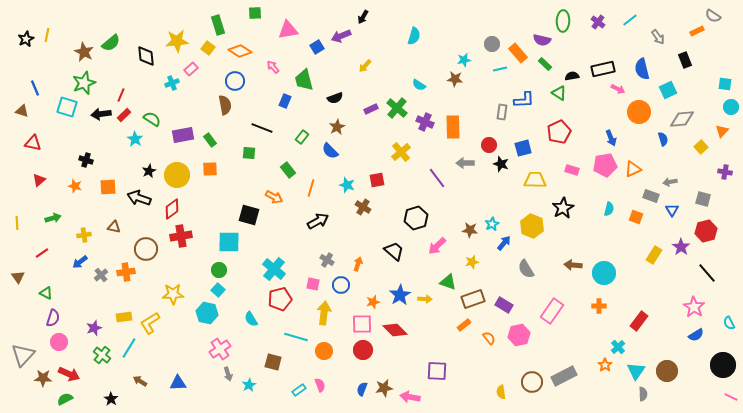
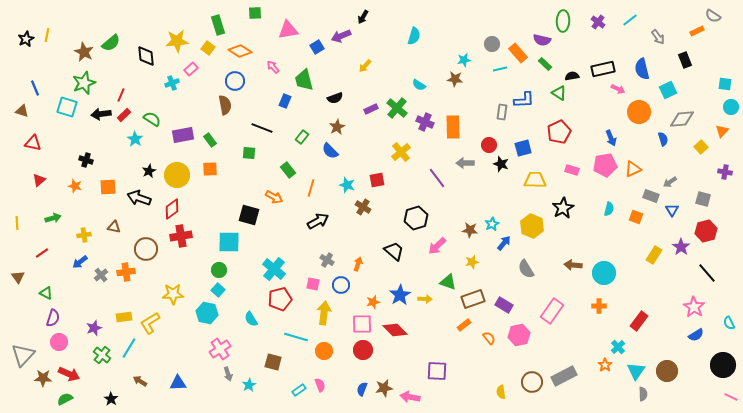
gray arrow at (670, 182): rotated 24 degrees counterclockwise
